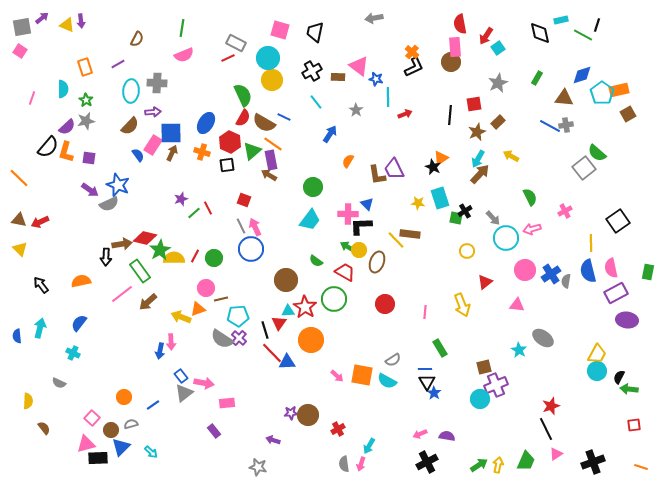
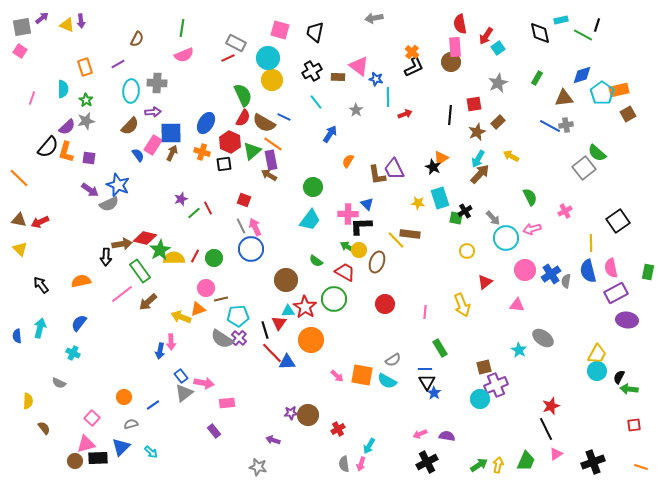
brown triangle at (564, 98): rotated 12 degrees counterclockwise
black square at (227, 165): moved 3 px left, 1 px up
brown circle at (111, 430): moved 36 px left, 31 px down
